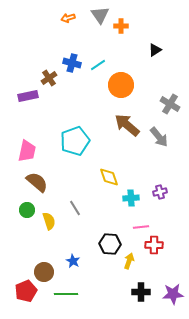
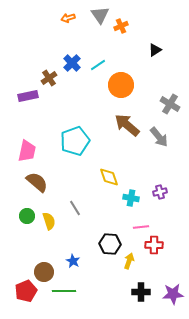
orange cross: rotated 24 degrees counterclockwise
blue cross: rotated 30 degrees clockwise
cyan cross: rotated 14 degrees clockwise
green circle: moved 6 px down
green line: moved 2 px left, 3 px up
